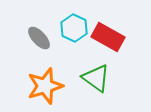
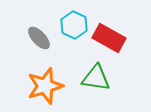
cyan hexagon: moved 3 px up
red rectangle: moved 1 px right, 1 px down
green triangle: rotated 28 degrees counterclockwise
